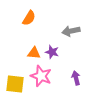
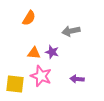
purple arrow: moved 1 px right, 1 px down; rotated 72 degrees counterclockwise
